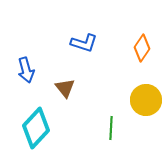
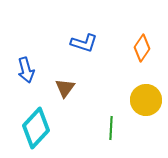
brown triangle: rotated 15 degrees clockwise
